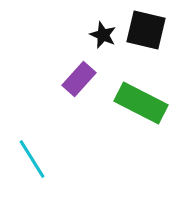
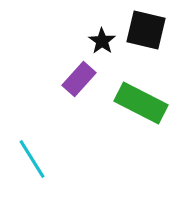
black star: moved 1 px left, 6 px down; rotated 12 degrees clockwise
